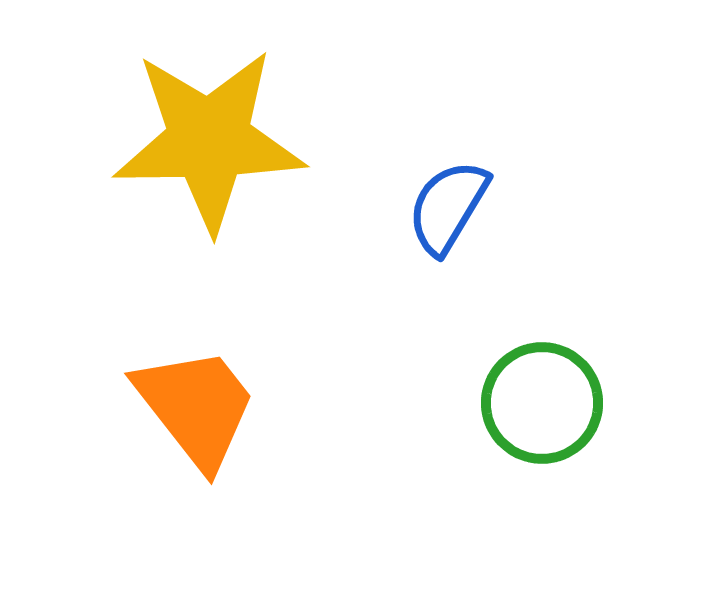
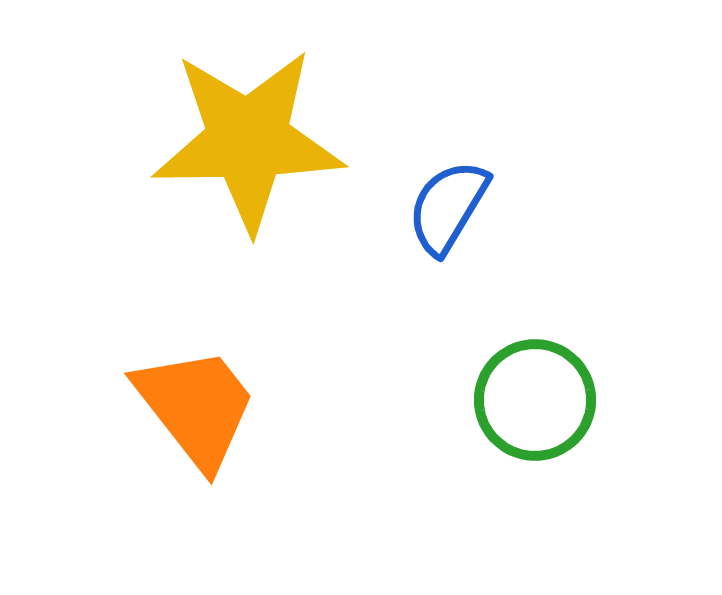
yellow star: moved 39 px right
green circle: moved 7 px left, 3 px up
